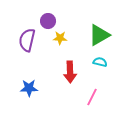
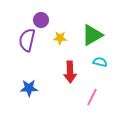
purple circle: moved 7 px left, 1 px up
green triangle: moved 7 px left
